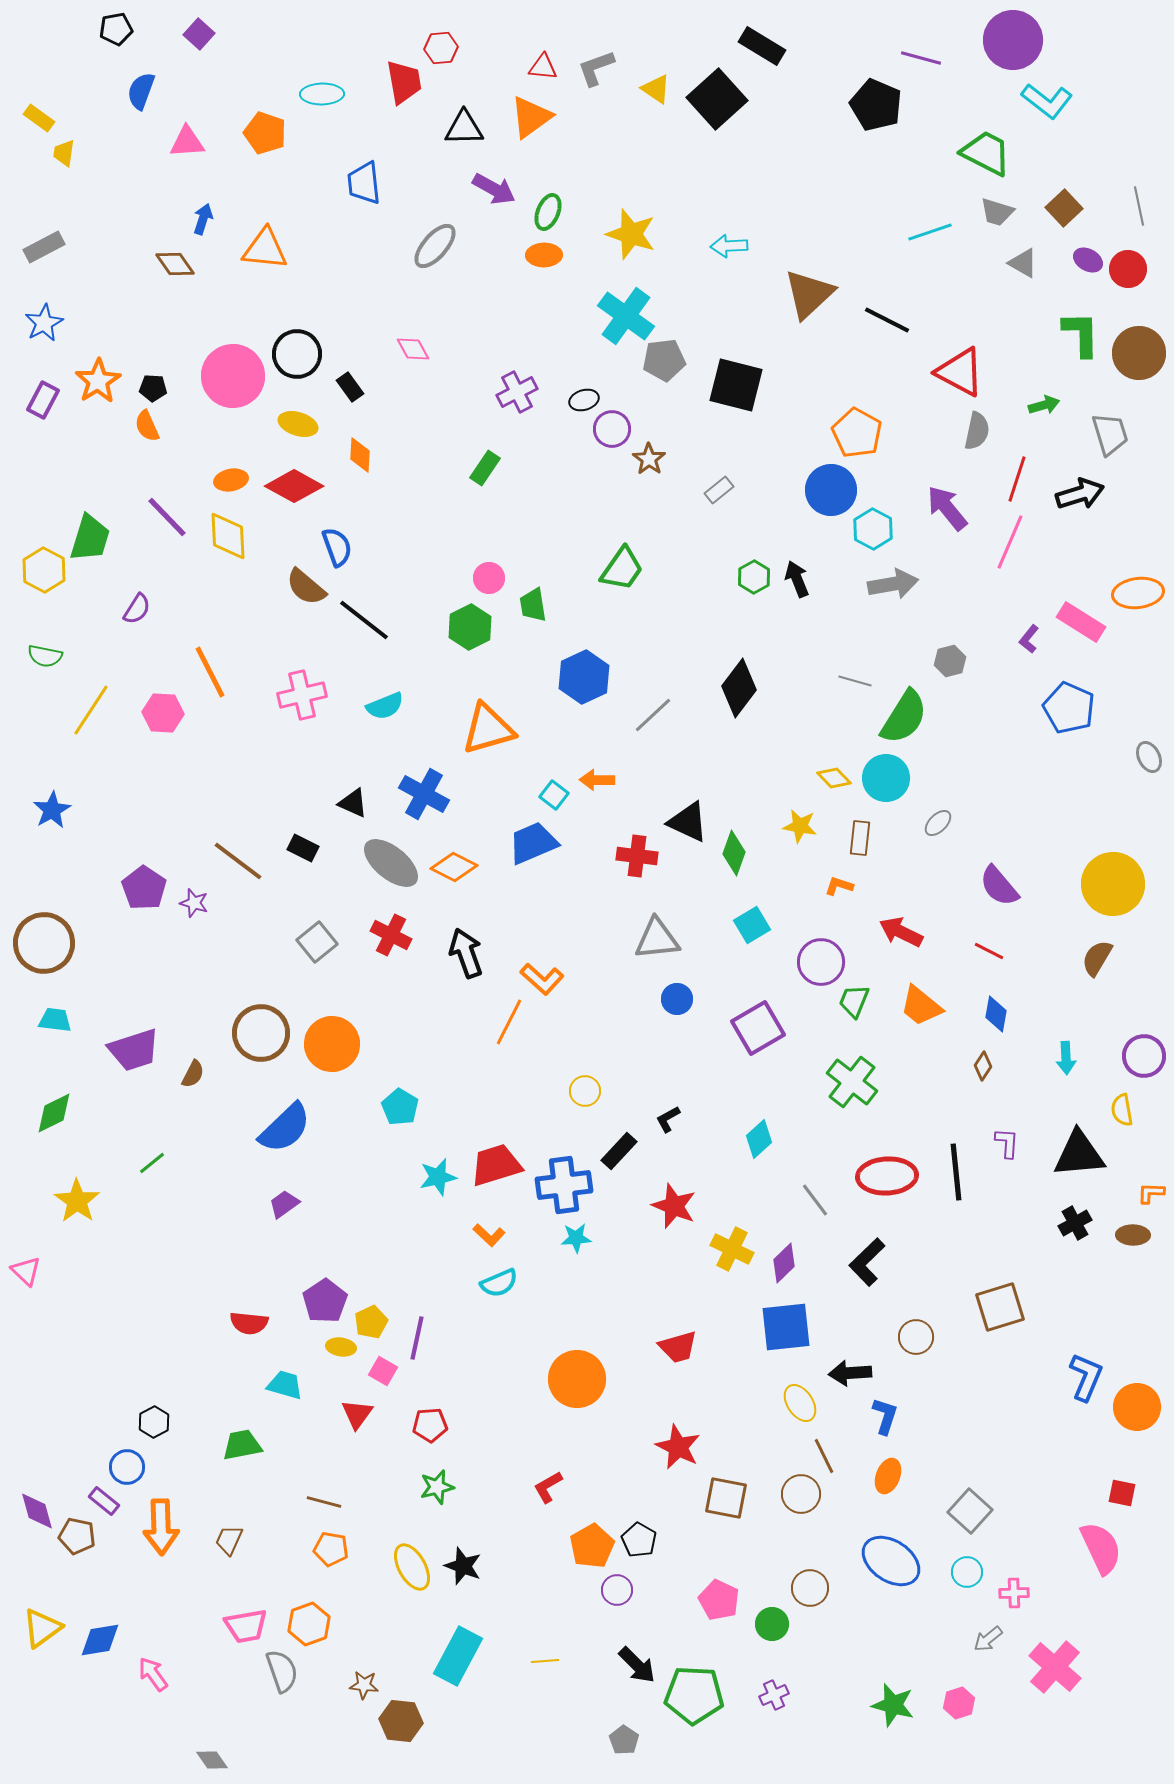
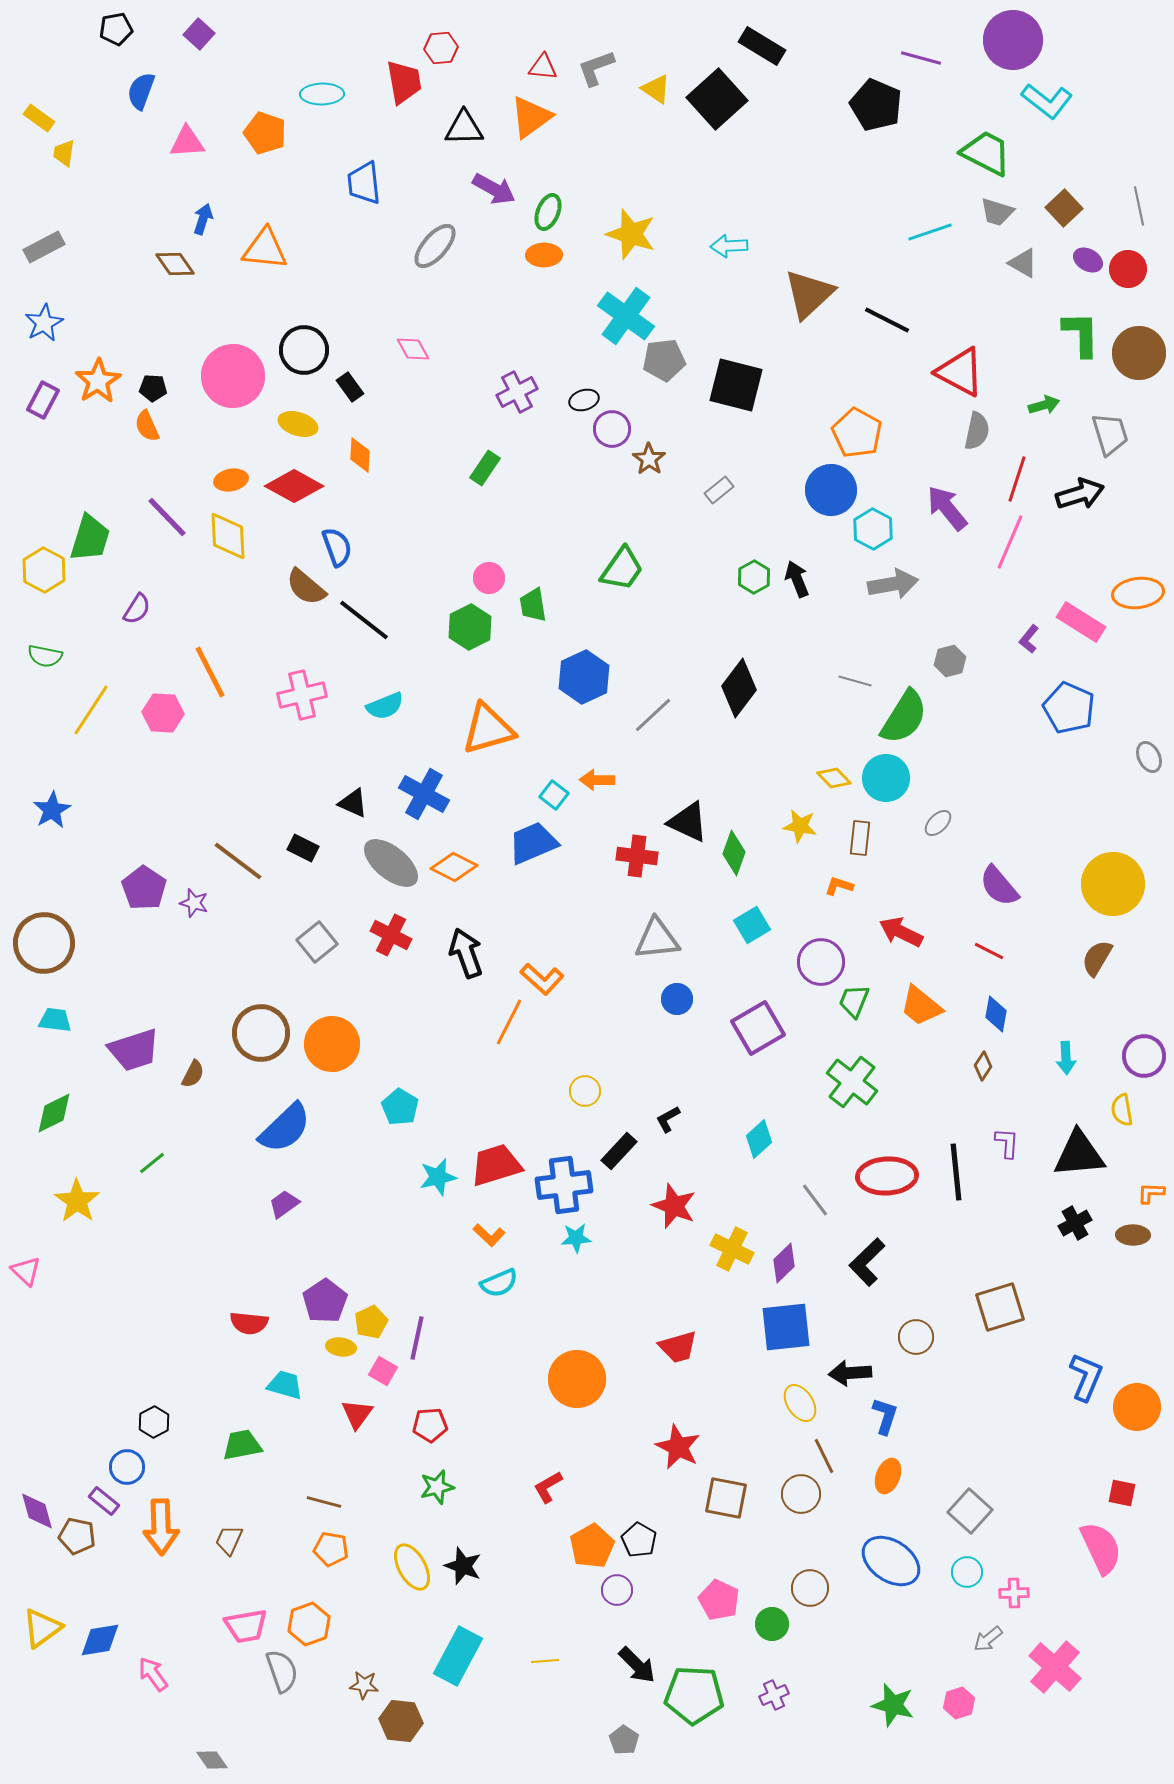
black circle at (297, 354): moved 7 px right, 4 px up
